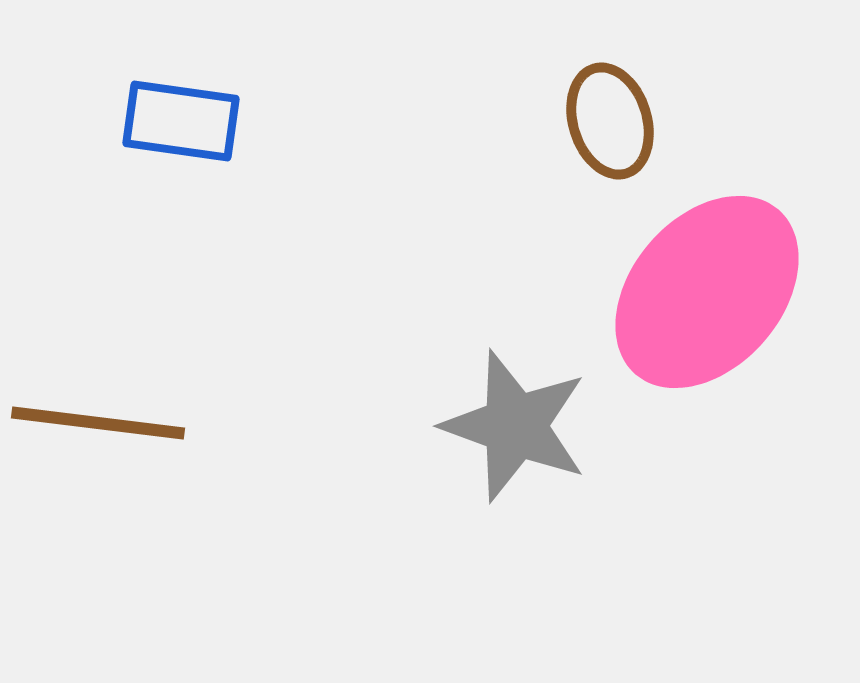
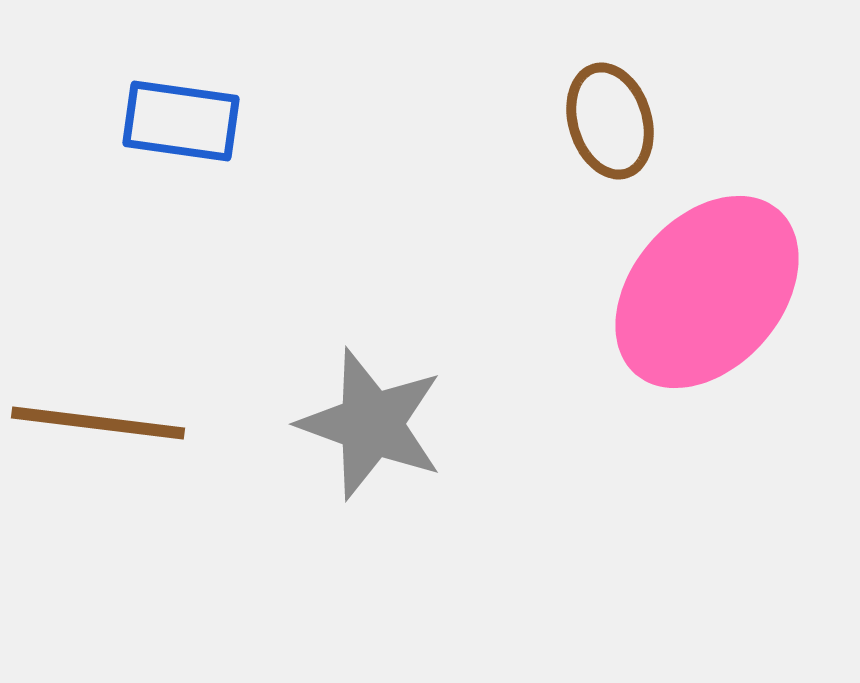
gray star: moved 144 px left, 2 px up
